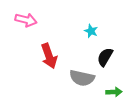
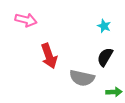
cyan star: moved 13 px right, 5 px up
